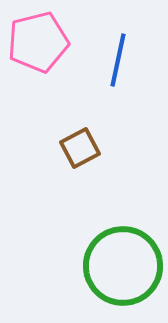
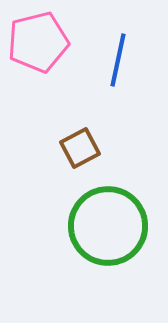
green circle: moved 15 px left, 40 px up
